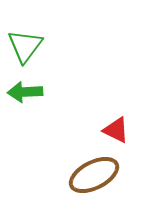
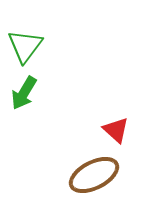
green arrow: moved 1 px left, 1 px down; rotated 56 degrees counterclockwise
red triangle: rotated 16 degrees clockwise
